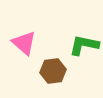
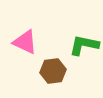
pink triangle: moved 1 px right, 1 px up; rotated 16 degrees counterclockwise
